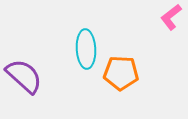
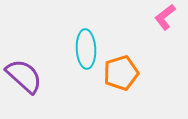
pink L-shape: moved 6 px left
orange pentagon: rotated 20 degrees counterclockwise
